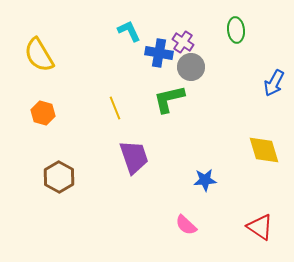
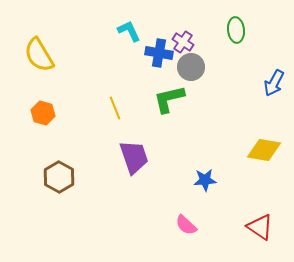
yellow diamond: rotated 64 degrees counterclockwise
